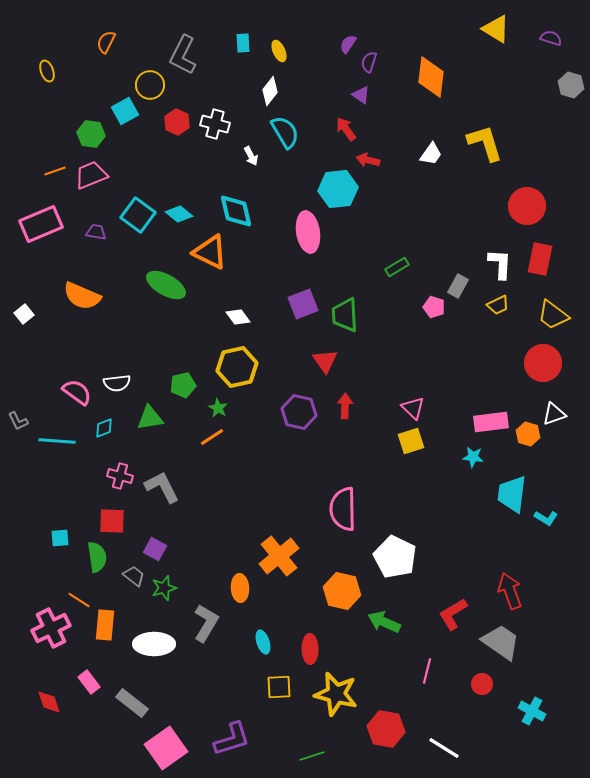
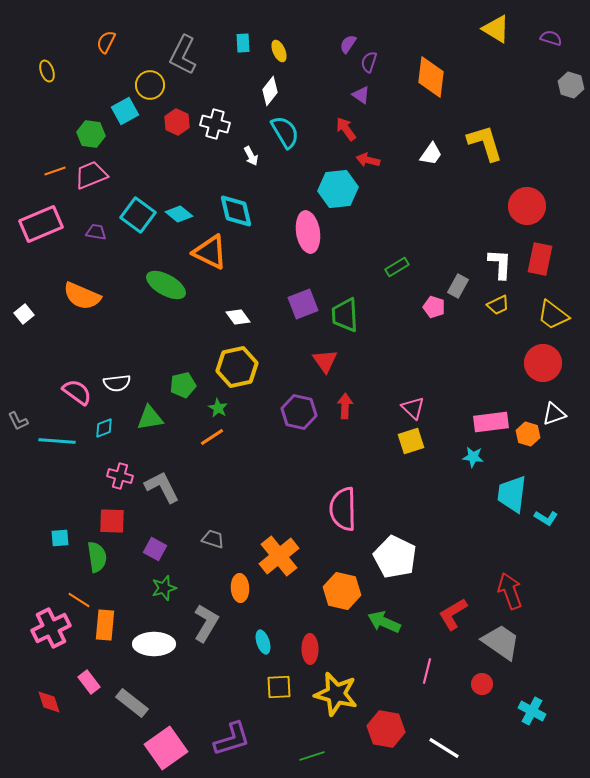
gray trapezoid at (134, 576): moved 79 px right, 37 px up; rotated 20 degrees counterclockwise
